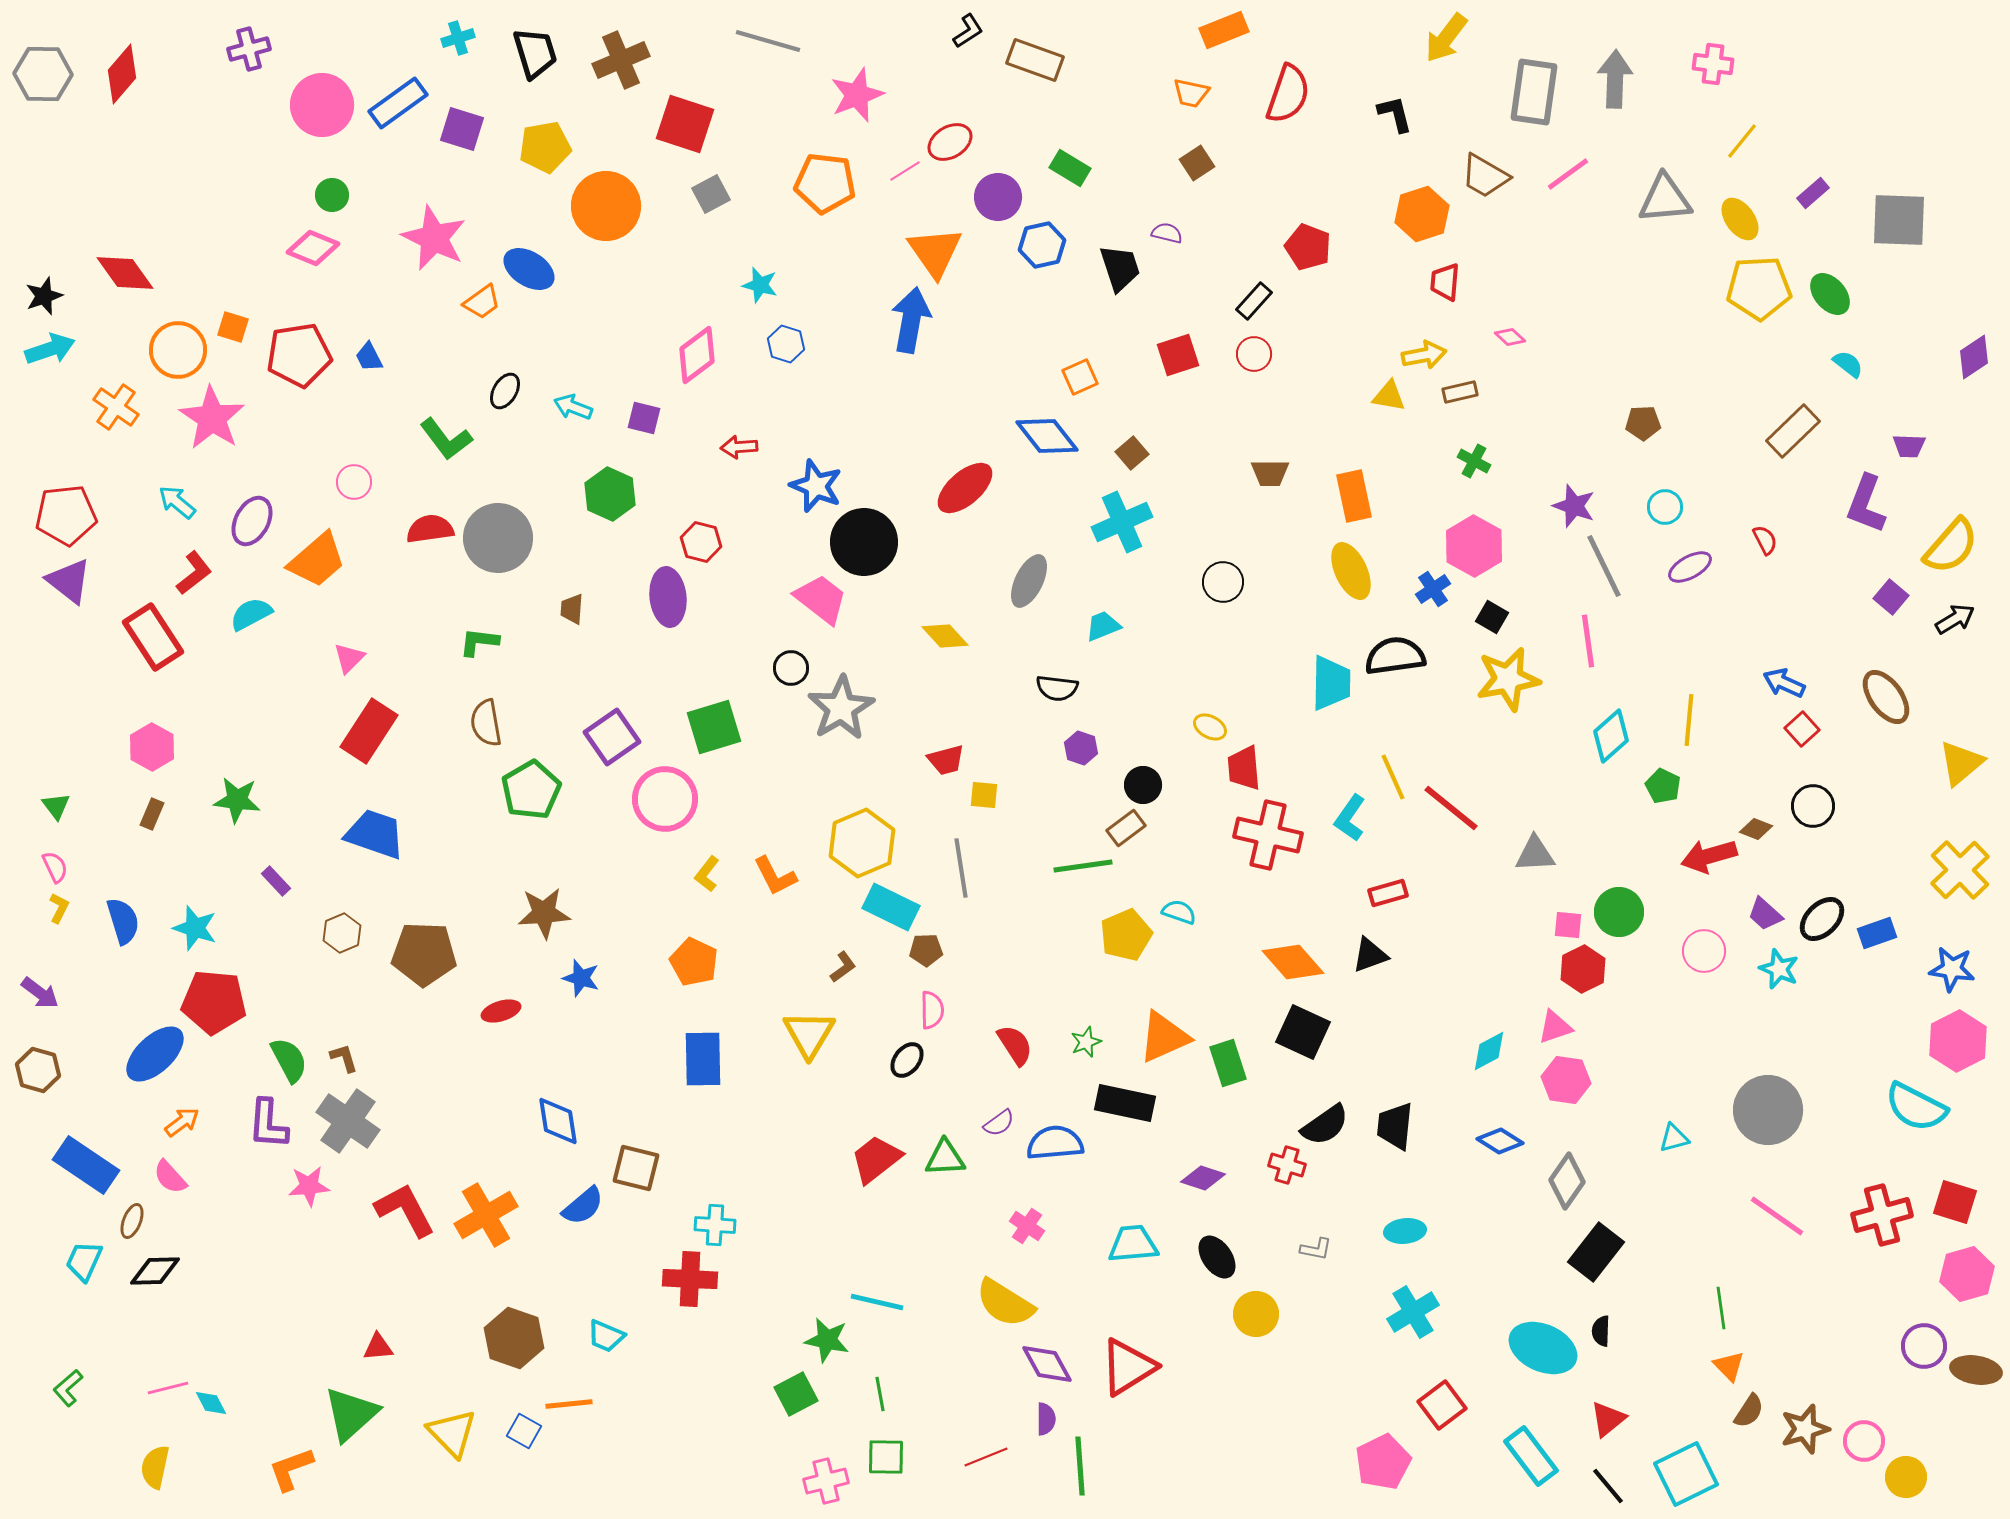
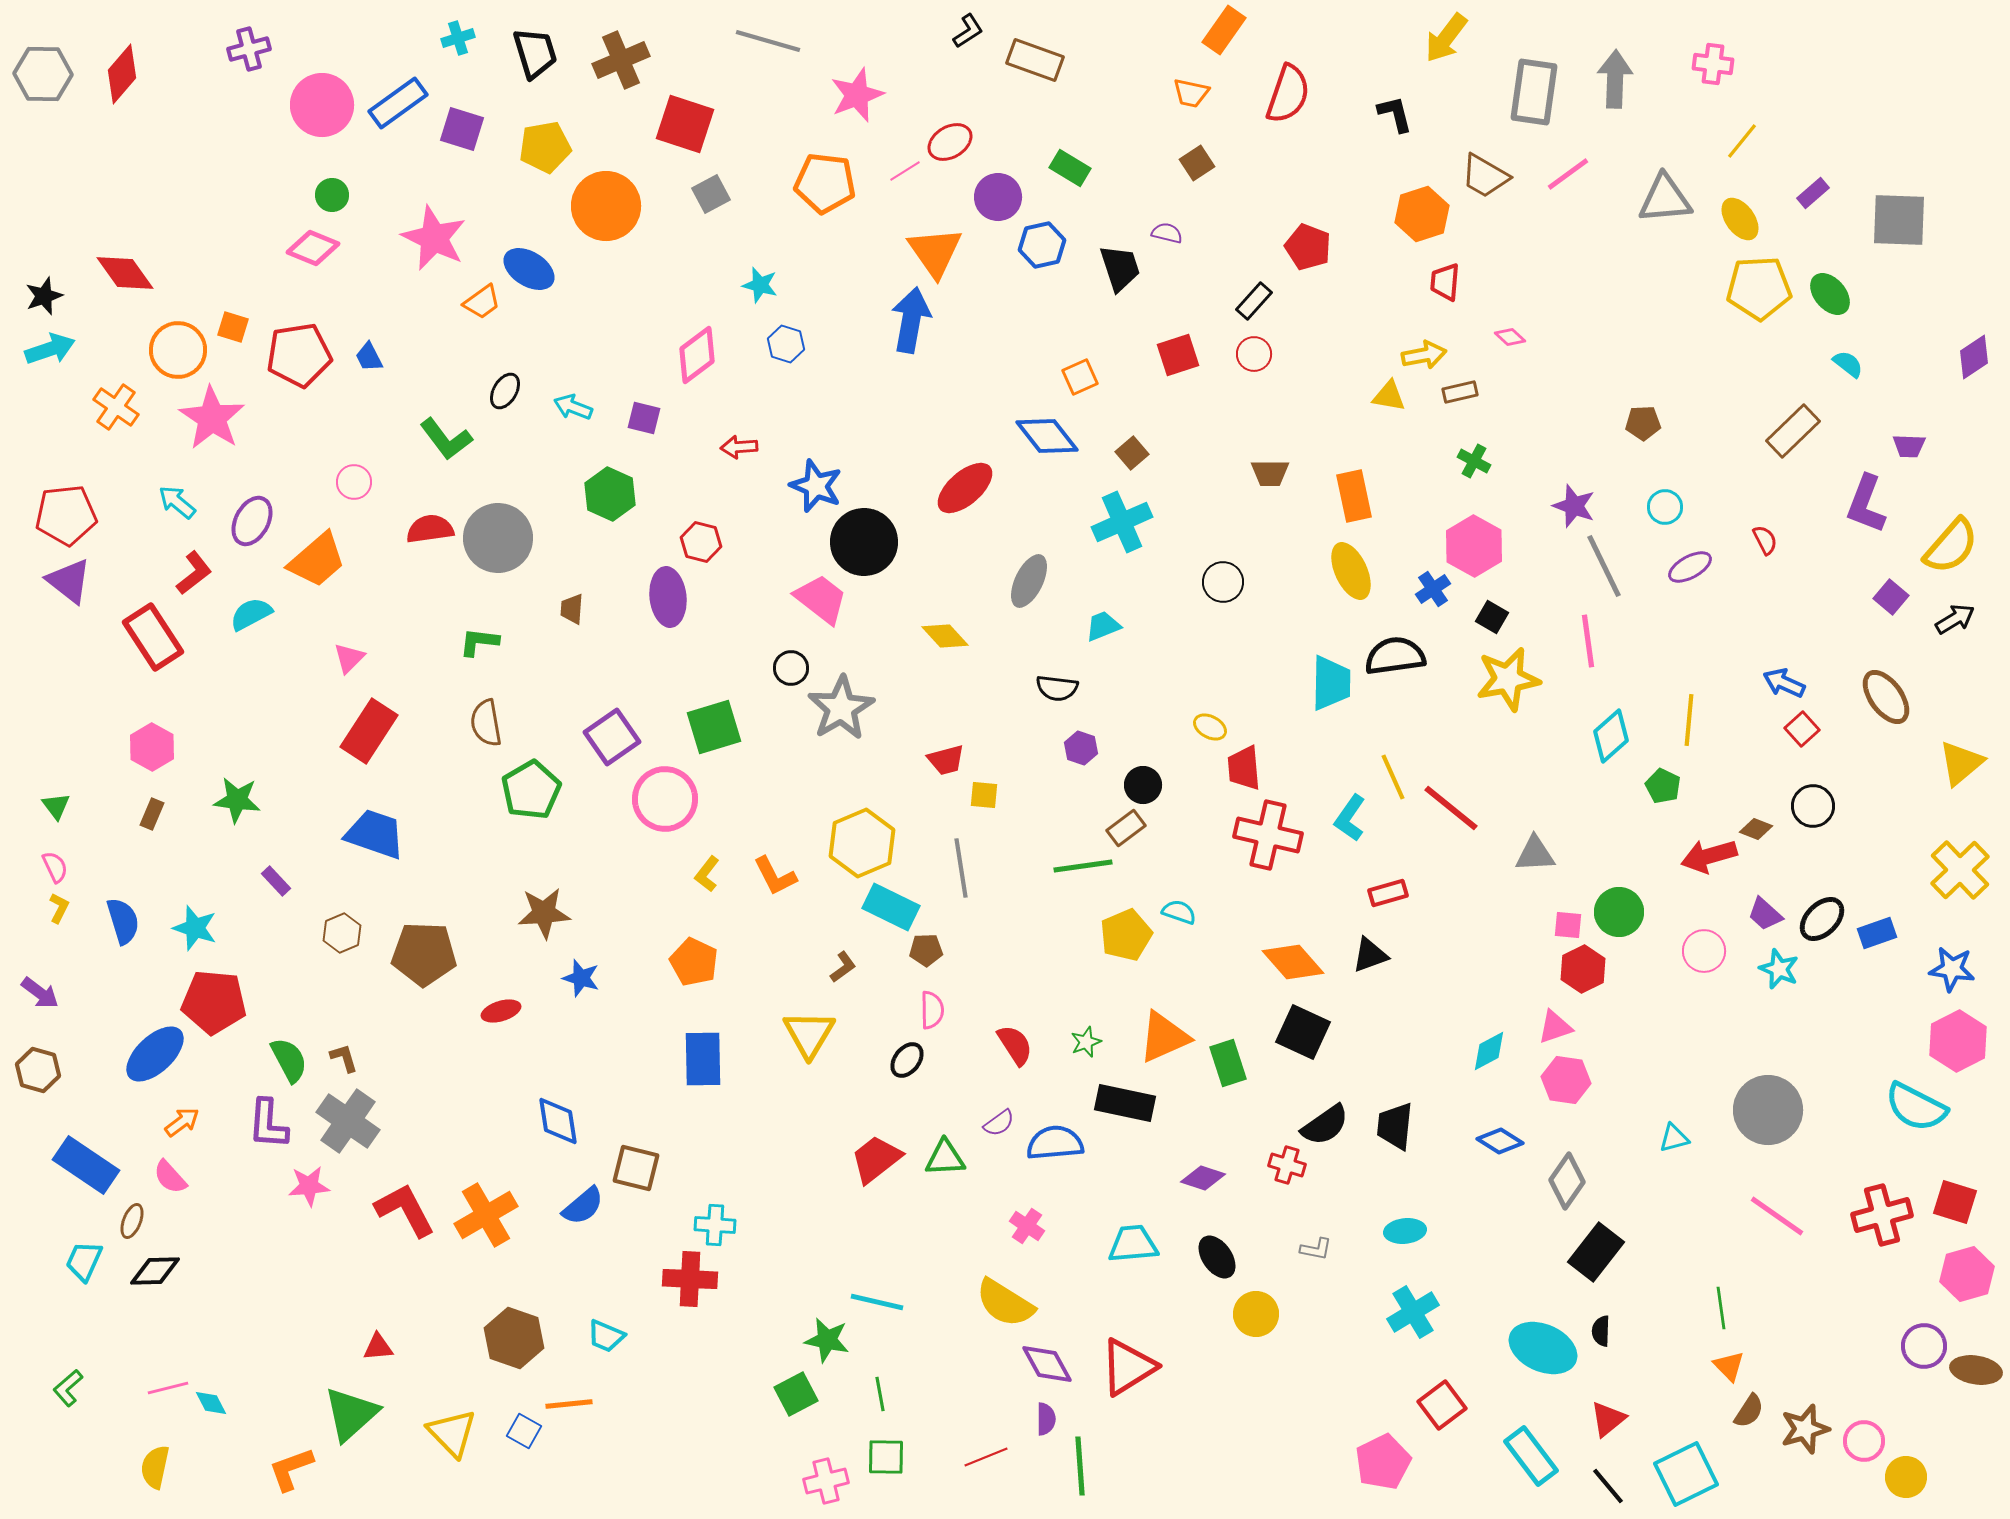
orange rectangle at (1224, 30): rotated 33 degrees counterclockwise
